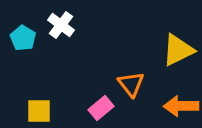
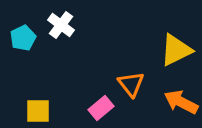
cyan pentagon: rotated 15 degrees clockwise
yellow triangle: moved 2 px left
orange arrow: moved 4 px up; rotated 28 degrees clockwise
yellow square: moved 1 px left
